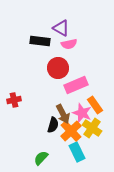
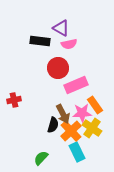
pink star: rotated 24 degrees counterclockwise
